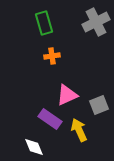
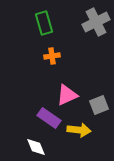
purple rectangle: moved 1 px left, 1 px up
yellow arrow: rotated 120 degrees clockwise
white diamond: moved 2 px right
